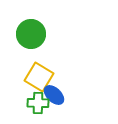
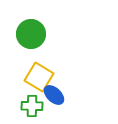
green cross: moved 6 px left, 3 px down
